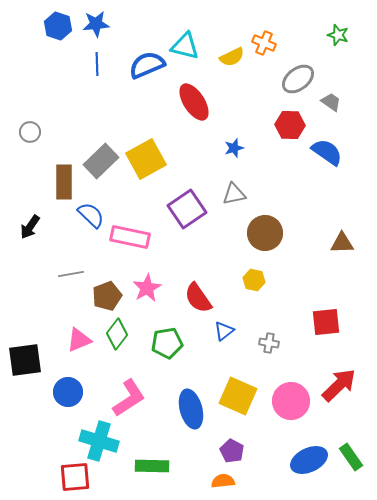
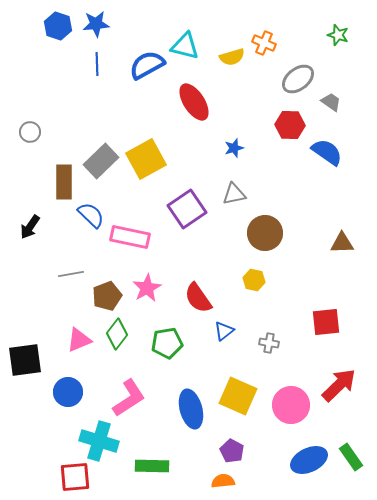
yellow semicircle at (232, 57): rotated 10 degrees clockwise
blue semicircle at (147, 65): rotated 6 degrees counterclockwise
pink circle at (291, 401): moved 4 px down
